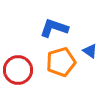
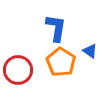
blue L-shape: moved 2 px right; rotated 80 degrees clockwise
orange pentagon: rotated 24 degrees counterclockwise
